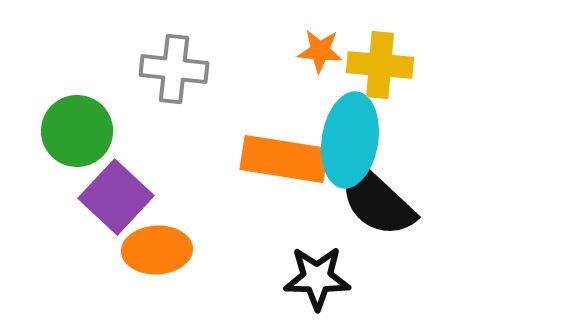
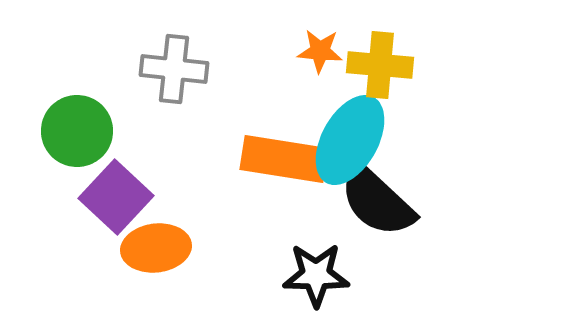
cyan ellipse: rotated 20 degrees clockwise
orange ellipse: moved 1 px left, 2 px up; rotated 4 degrees counterclockwise
black star: moved 1 px left, 3 px up
